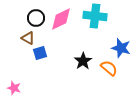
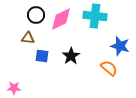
black circle: moved 3 px up
brown triangle: rotated 24 degrees counterclockwise
blue star: moved 1 px left, 2 px up
blue square: moved 2 px right, 3 px down; rotated 24 degrees clockwise
black star: moved 12 px left, 5 px up
pink star: rotated 16 degrees counterclockwise
